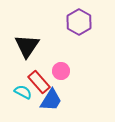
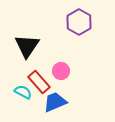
blue trapezoid: moved 4 px right, 2 px down; rotated 145 degrees counterclockwise
